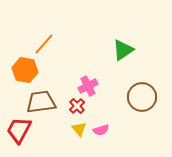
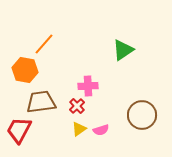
pink cross: rotated 24 degrees clockwise
brown circle: moved 18 px down
yellow triangle: rotated 35 degrees clockwise
